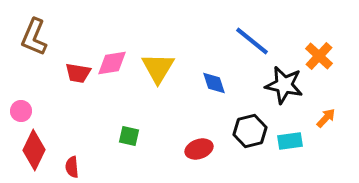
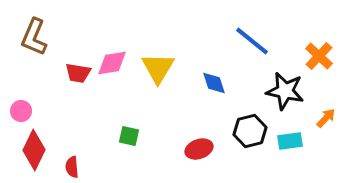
black star: moved 1 px right, 6 px down
